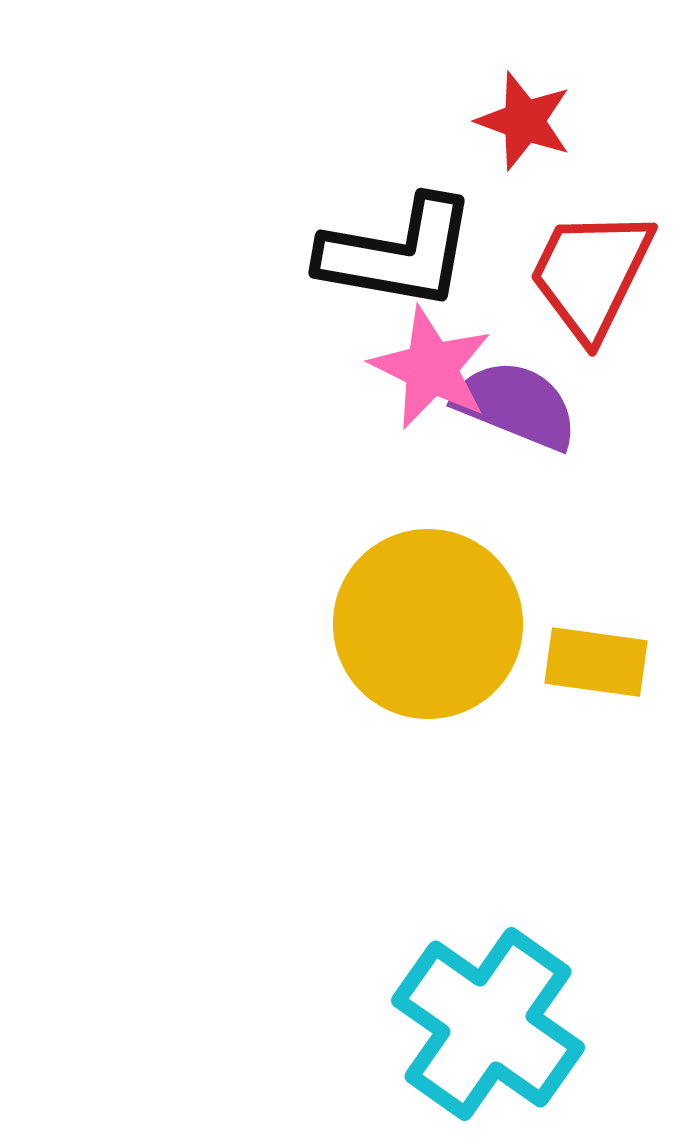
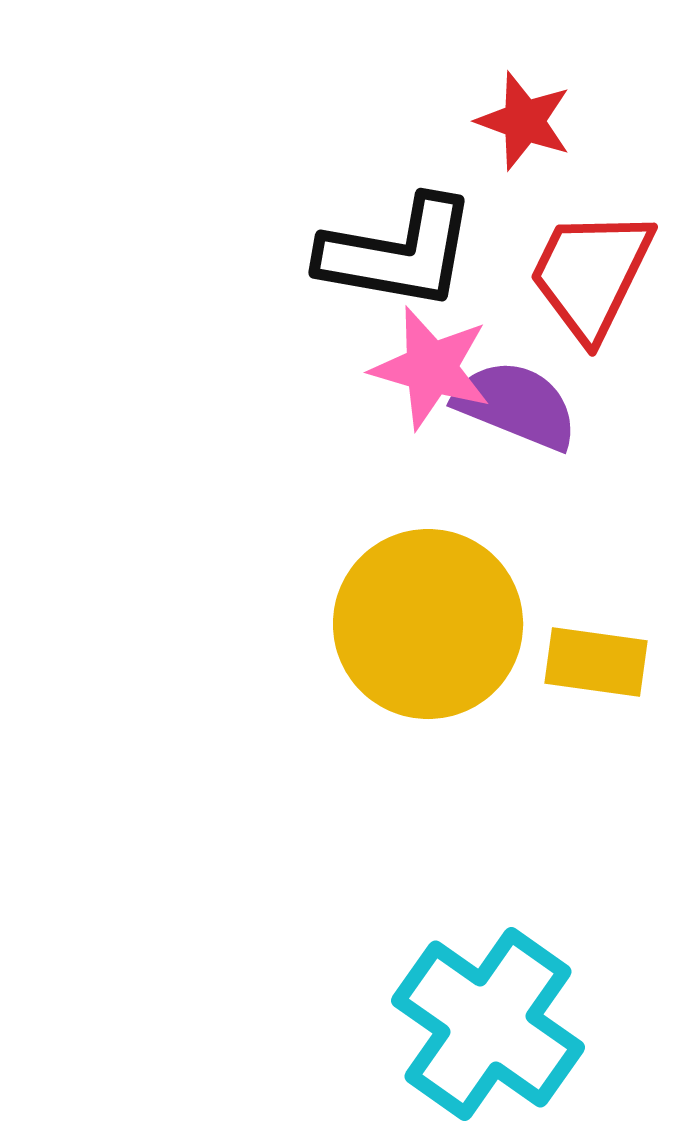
pink star: rotated 10 degrees counterclockwise
